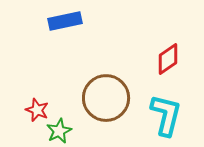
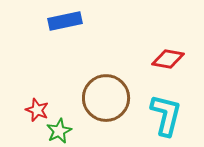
red diamond: rotated 44 degrees clockwise
